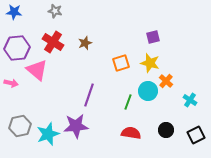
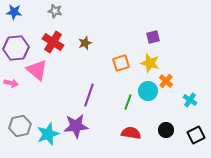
purple hexagon: moved 1 px left
